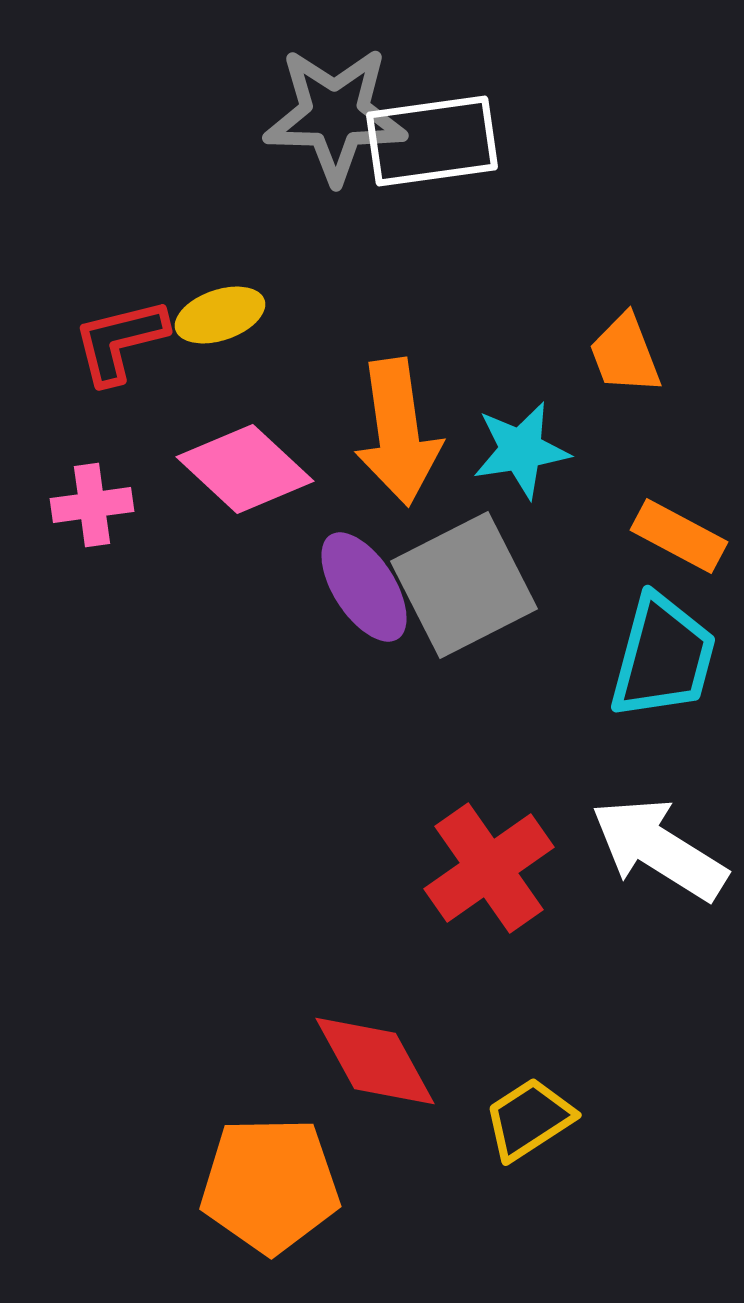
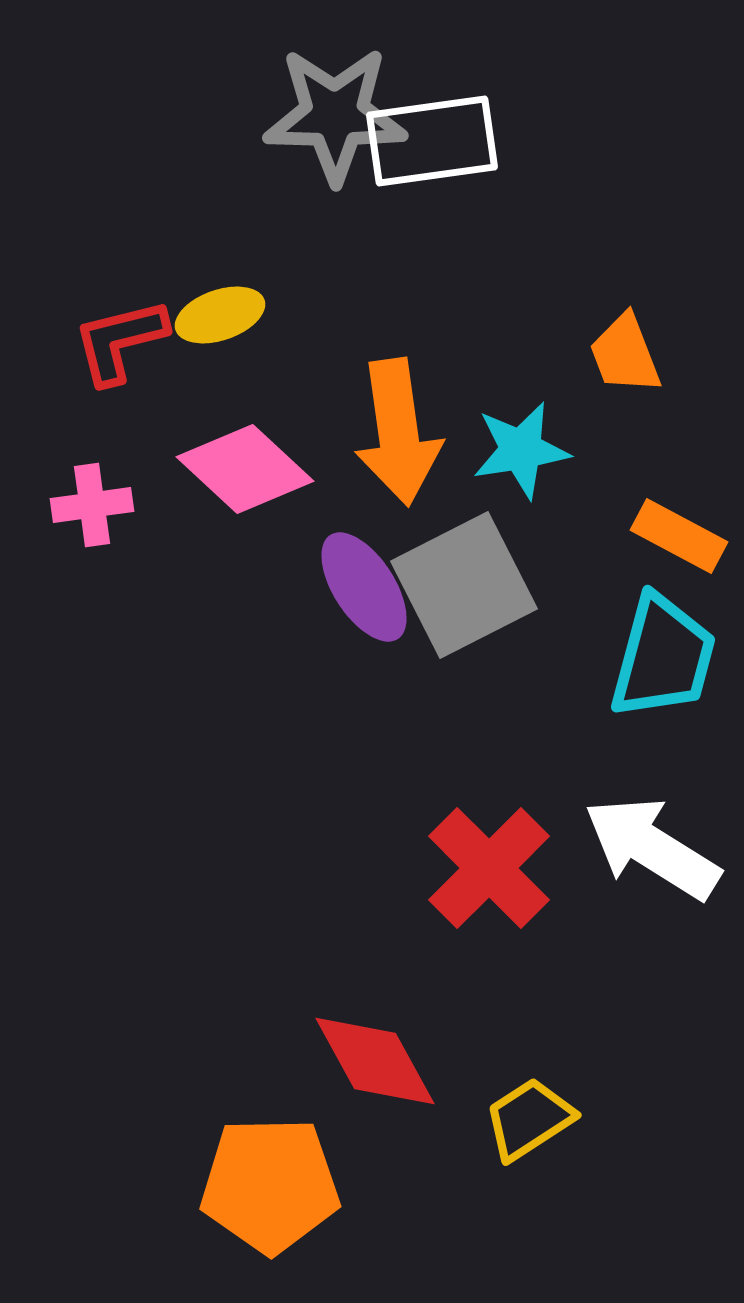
white arrow: moved 7 px left, 1 px up
red cross: rotated 10 degrees counterclockwise
